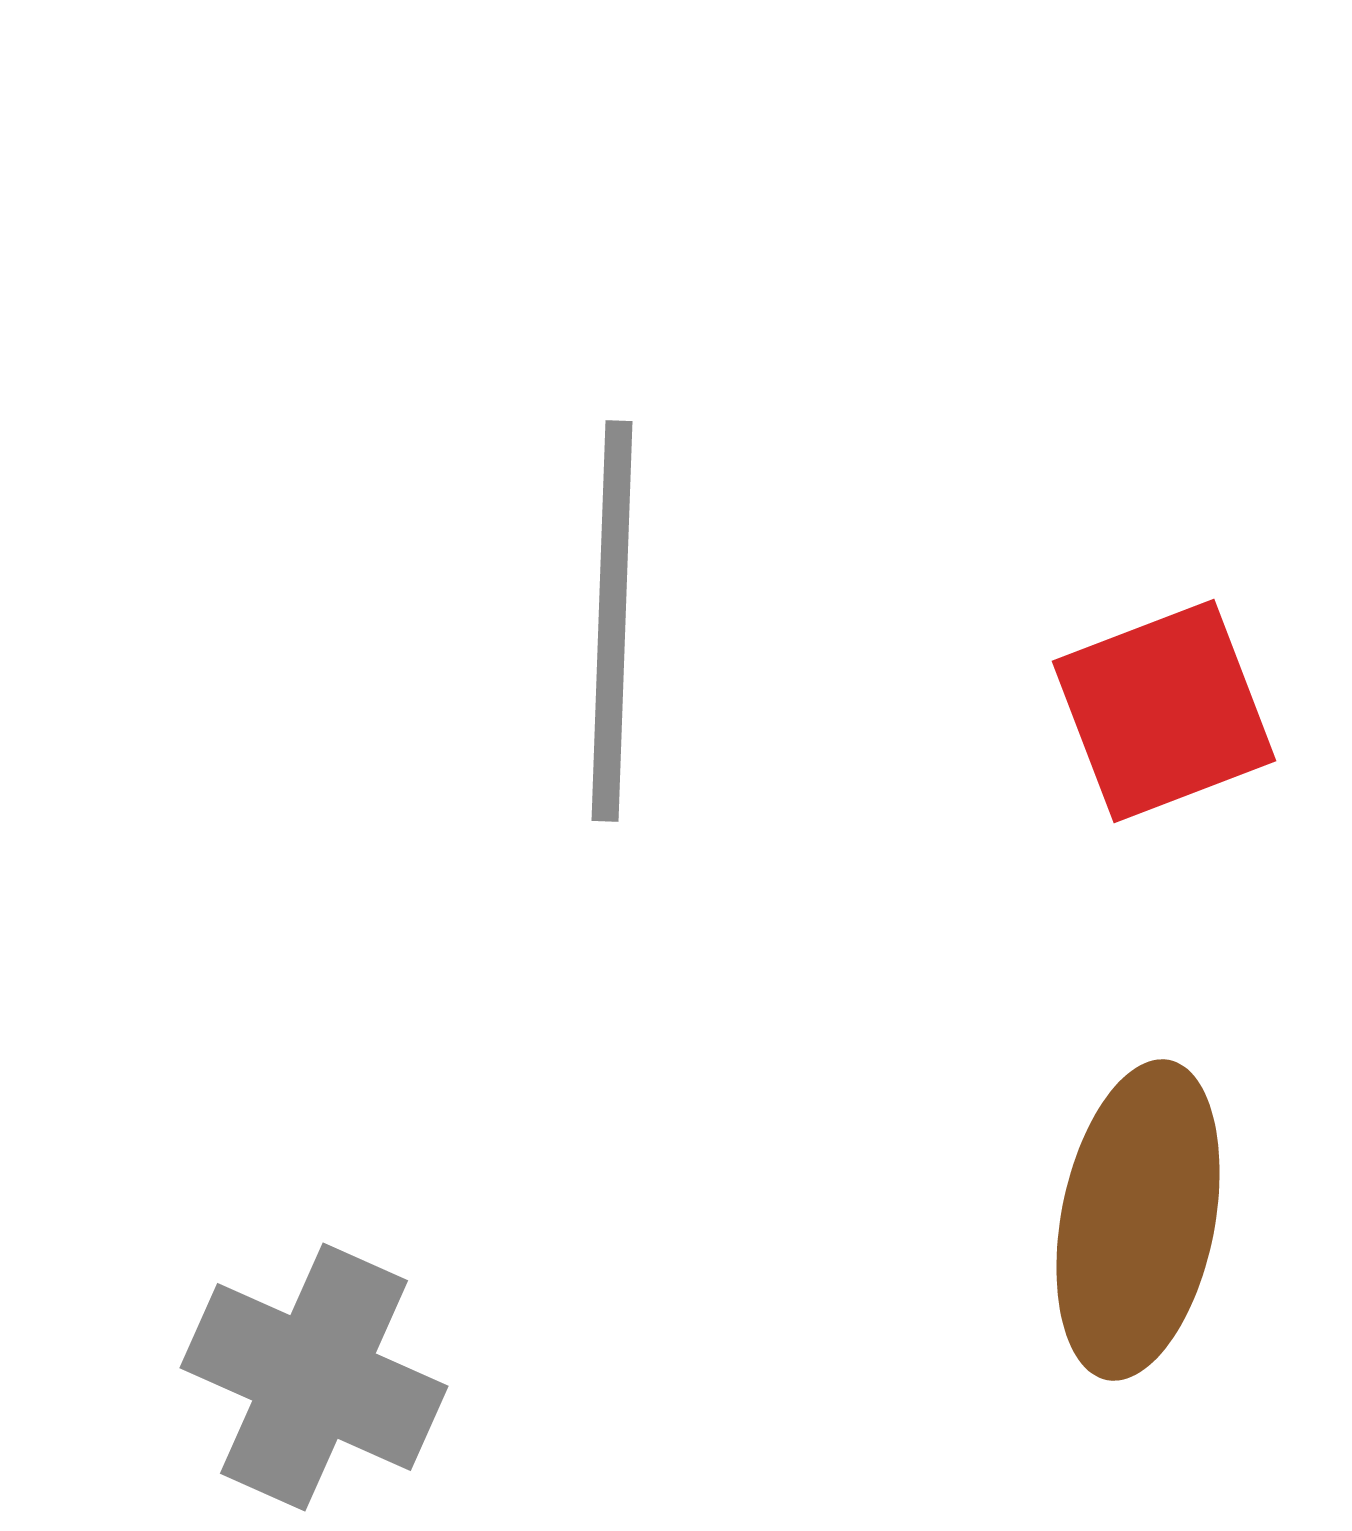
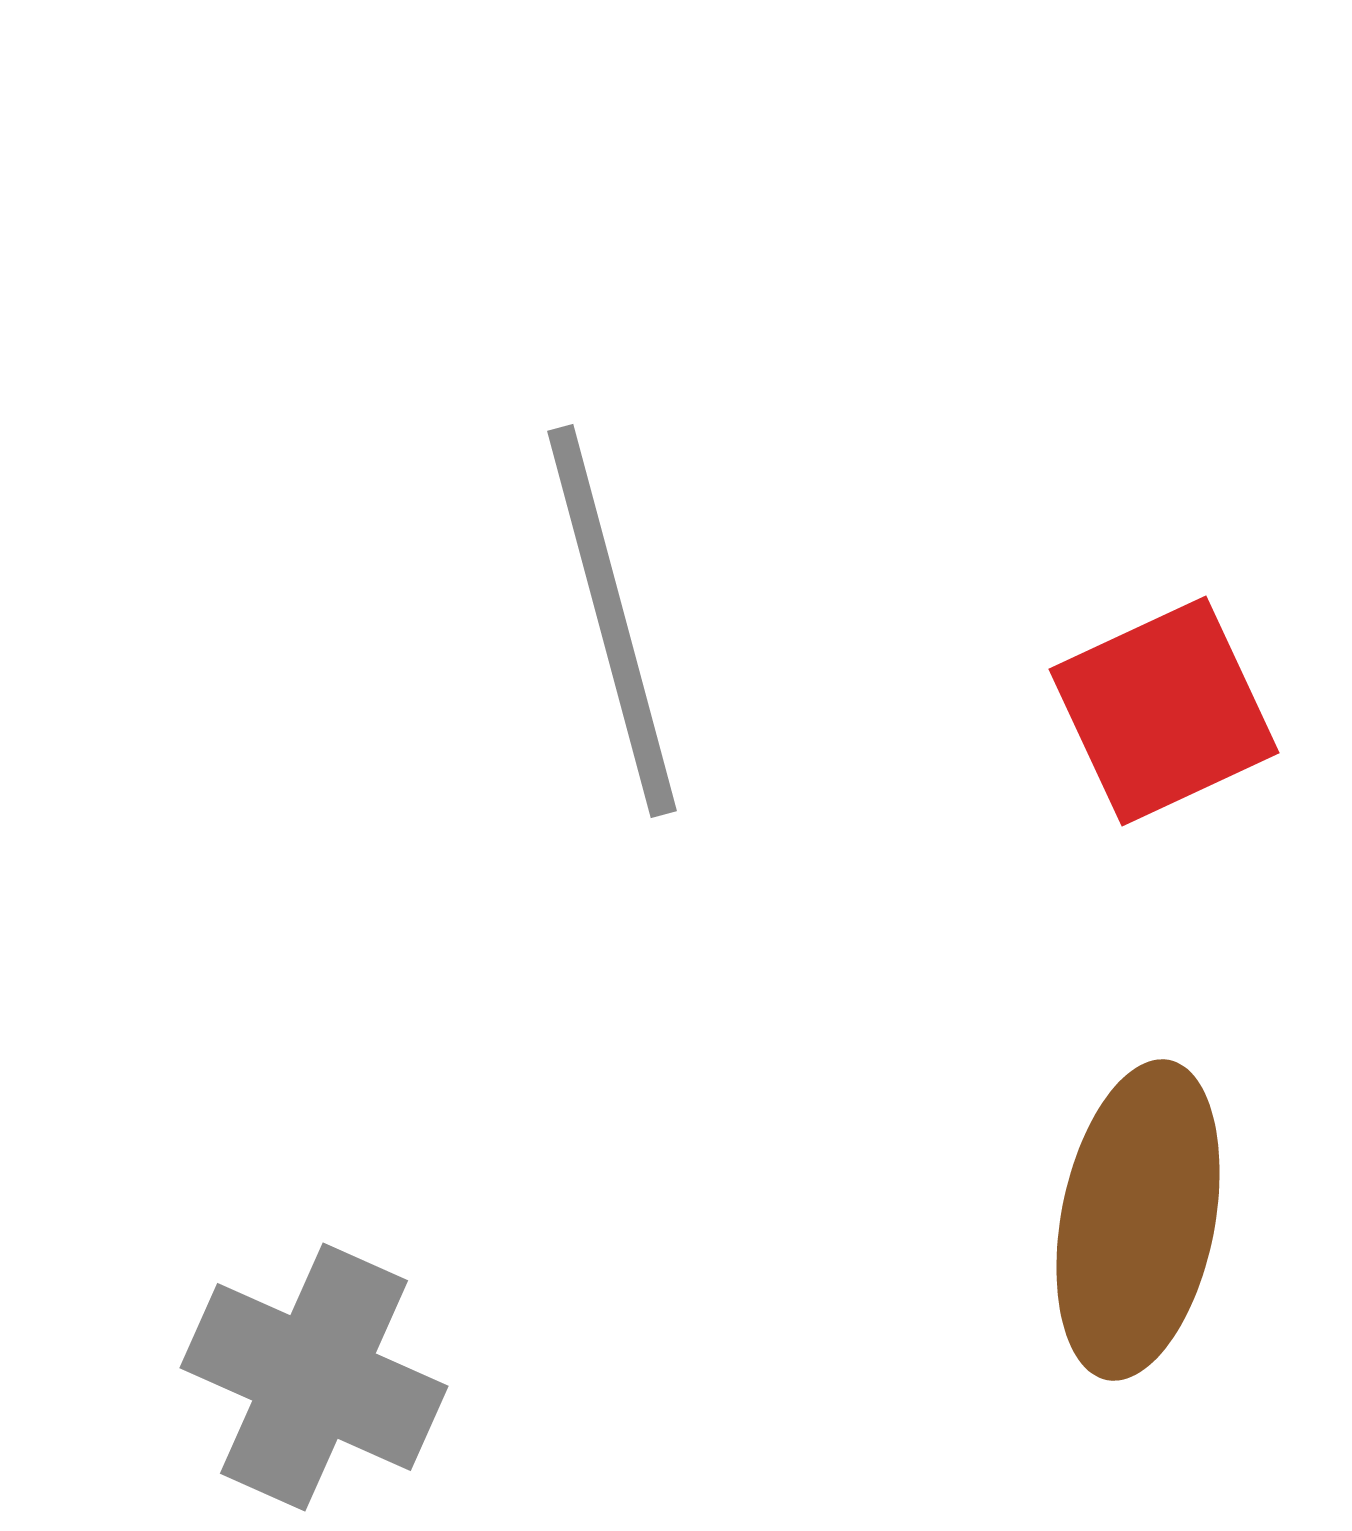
gray line: rotated 17 degrees counterclockwise
red square: rotated 4 degrees counterclockwise
